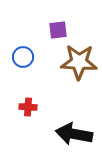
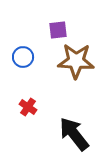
brown star: moved 3 px left, 1 px up
red cross: rotated 30 degrees clockwise
black arrow: rotated 42 degrees clockwise
